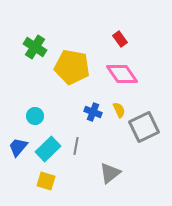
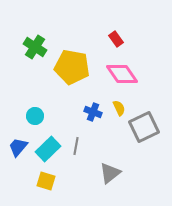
red rectangle: moved 4 px left
yellow semicircle: moved 2 px up
